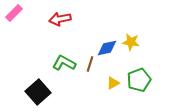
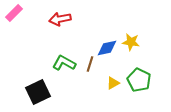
green pentagon: rotated 25 degrees counterclockwise
black square: rotated 15 degrees clockwise
